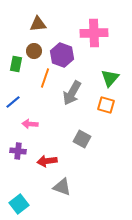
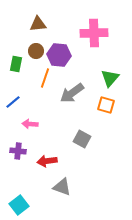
brown circle: moved 2 px right
purple hexagon: moved 3 px left; rotated 15 degrees counterclockwise
gray arrow: rotated 25 degrees clockwise
cyan square: moved 1 px down
